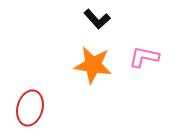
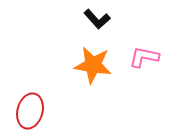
red ellipse: moved 3 px down
